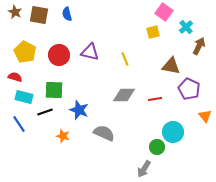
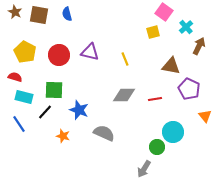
black line: rotated 28 degrees counterclockwise
